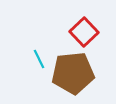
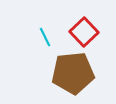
cyan line: moved 6 px right, 22 px up
